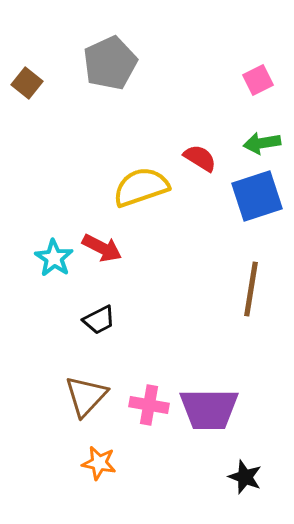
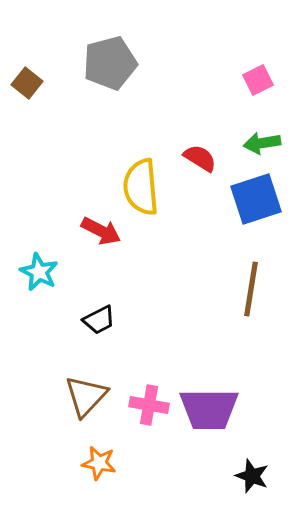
gray pentagon: rotated 10 degrees clockwise
yellow semicircle: rotated 76 degrees counterclockwise
blue square: moved 1 px left, 3 px down
red arrow: moved 1 px left, 17 px up
cyan star: moved 15 px left, 14 px down; rotated 6 degrees counterclockwise
black star: moved 7 px right, 1 px up
